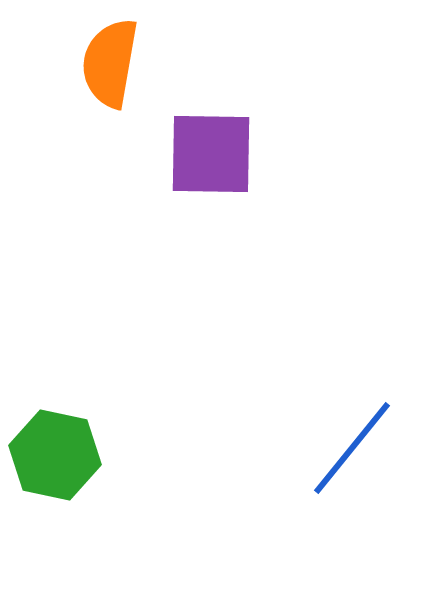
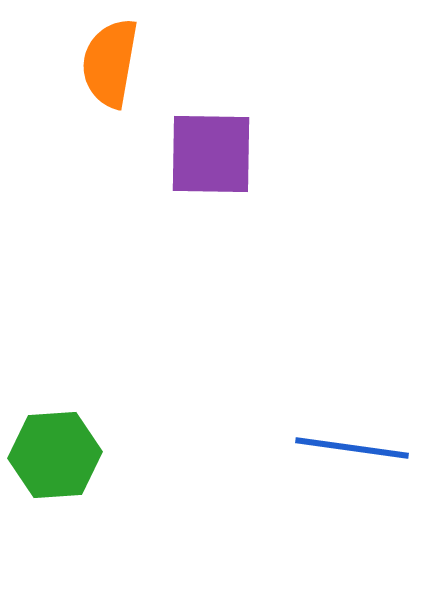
blue line: rotated 59 degrees clockwise
green hexagon: rotated 16 degrees counterclockwise
